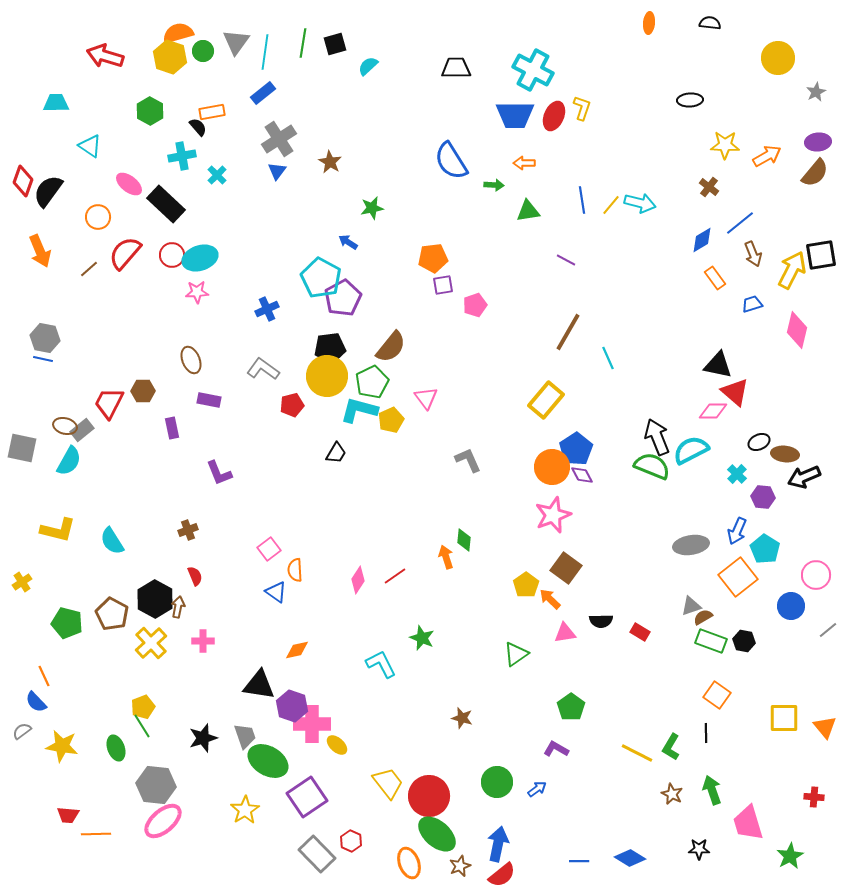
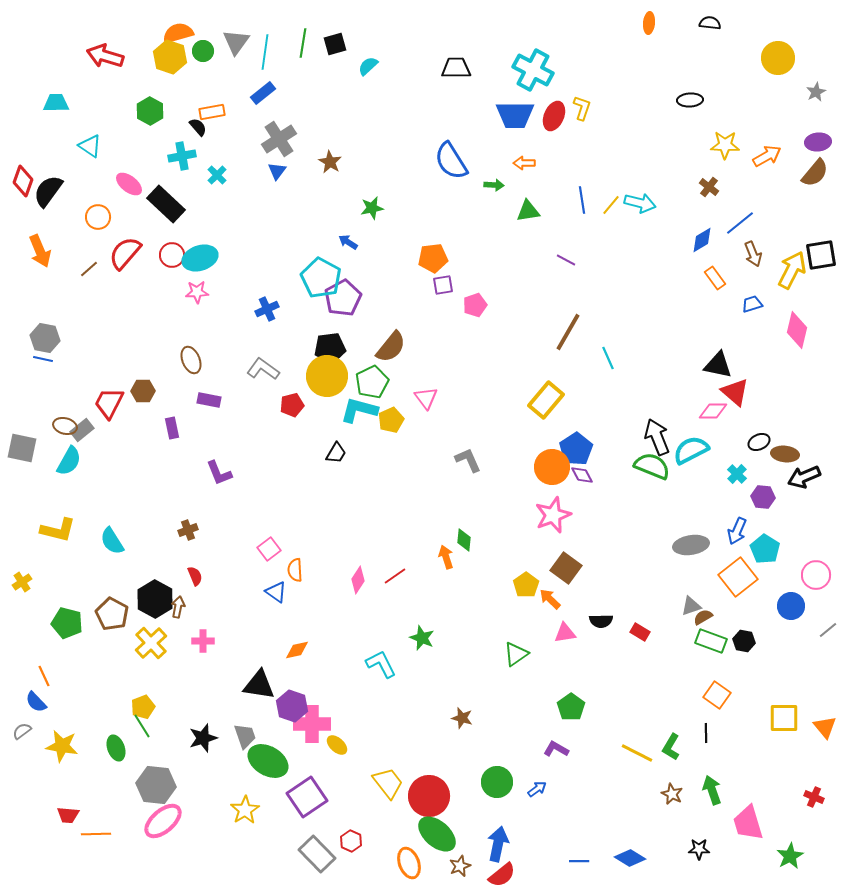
red cross at (814, 797): rotated 18 degrees clockwise
